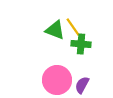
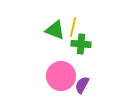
yellow line: rotated 48 degrees clockwise
pink circle: moved 4 px right, 4 px up
